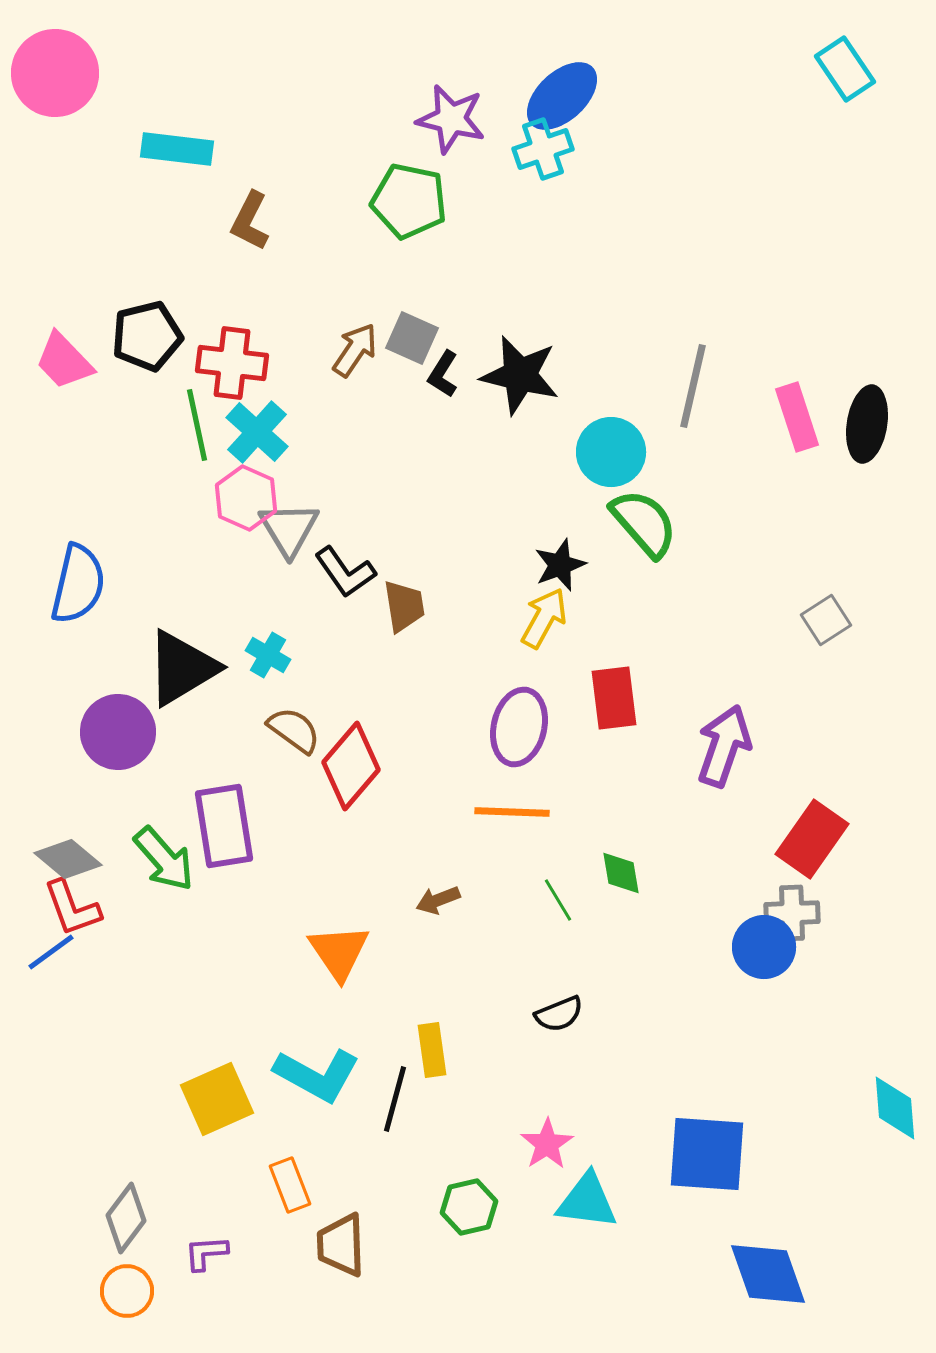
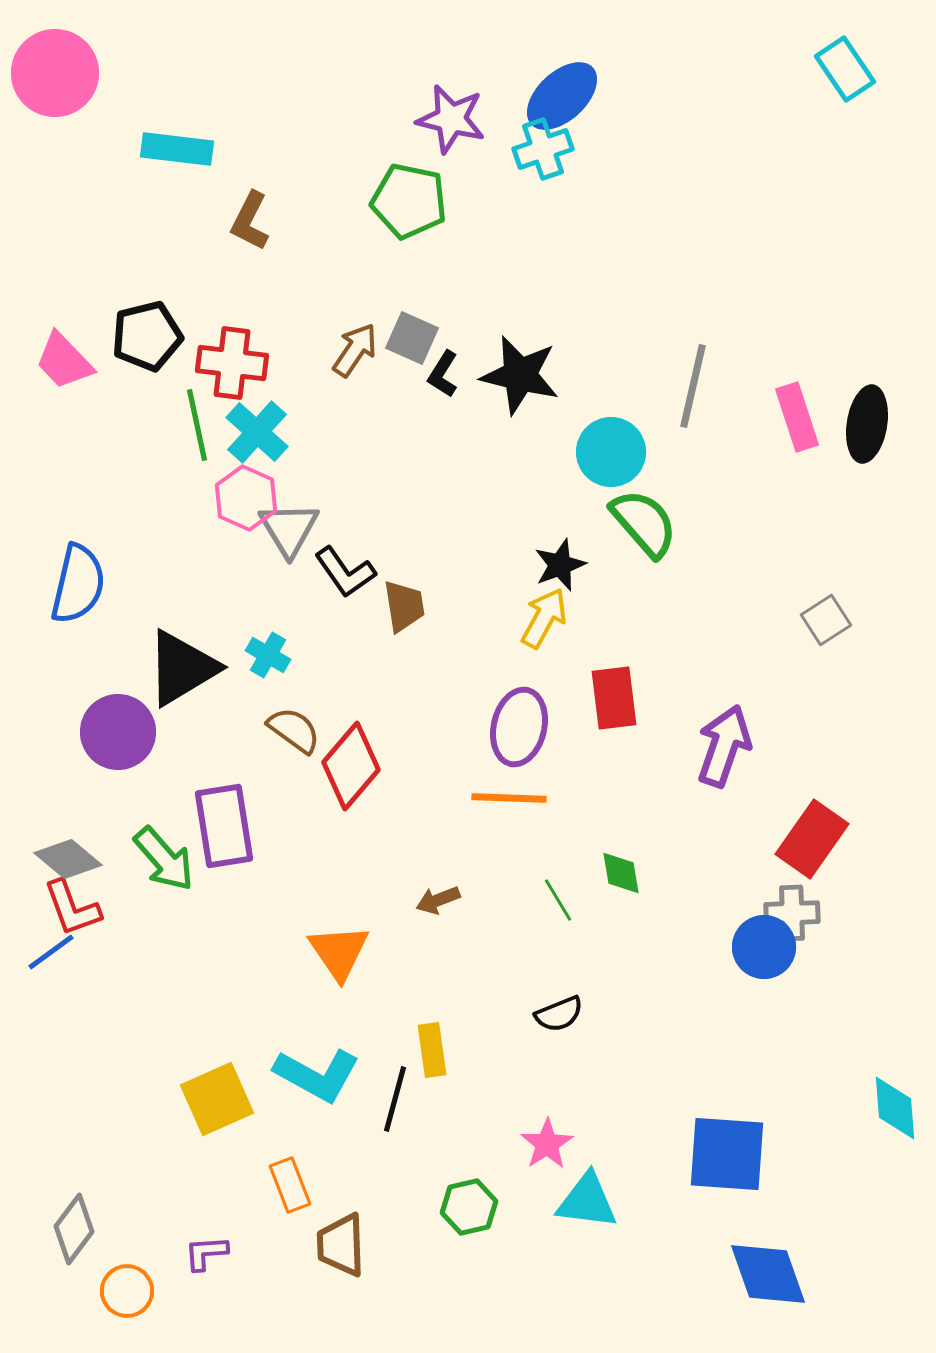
orange line at (512, 812): moved 3 px left, 14 px up
blue square at (707, 1154): moved 20 px right
gray diamond at (126, 1218): moved 52 px left, 11 px down
